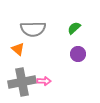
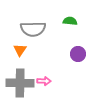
green semicircle: moved 4 px left, 7 px up; rotated 48 degrees clockwise
orange triangle: moved 2 px right, 1 px down; rotated 24 degrees clockwise
gray cross: moved 2 px left, 1 px down; rotated 12 degrees clockwise
